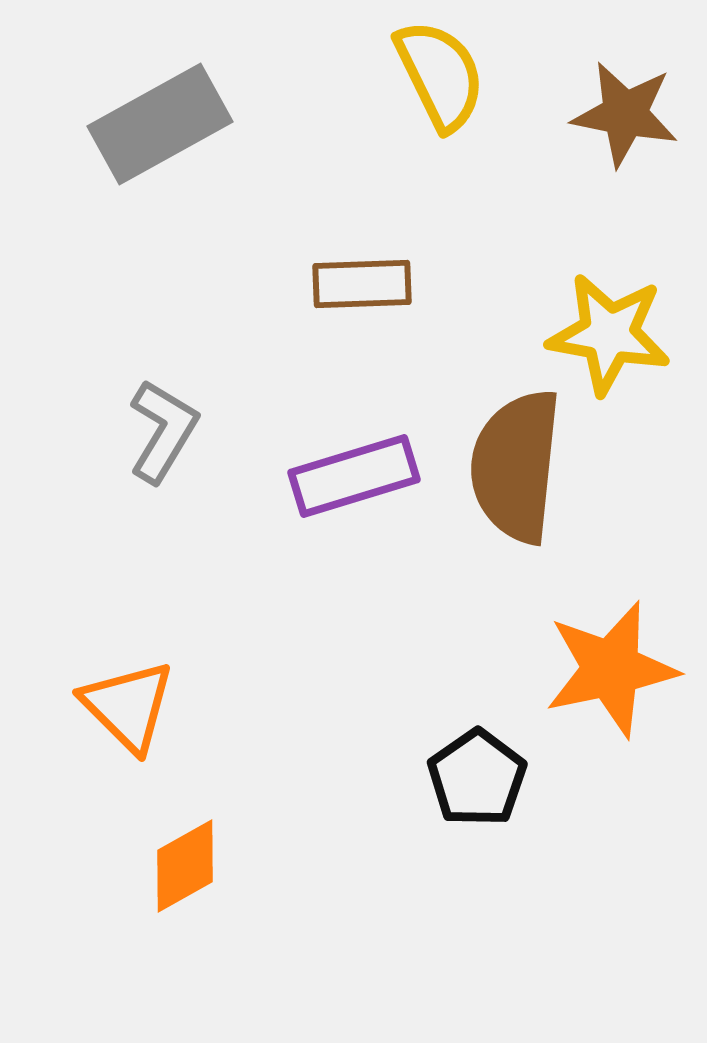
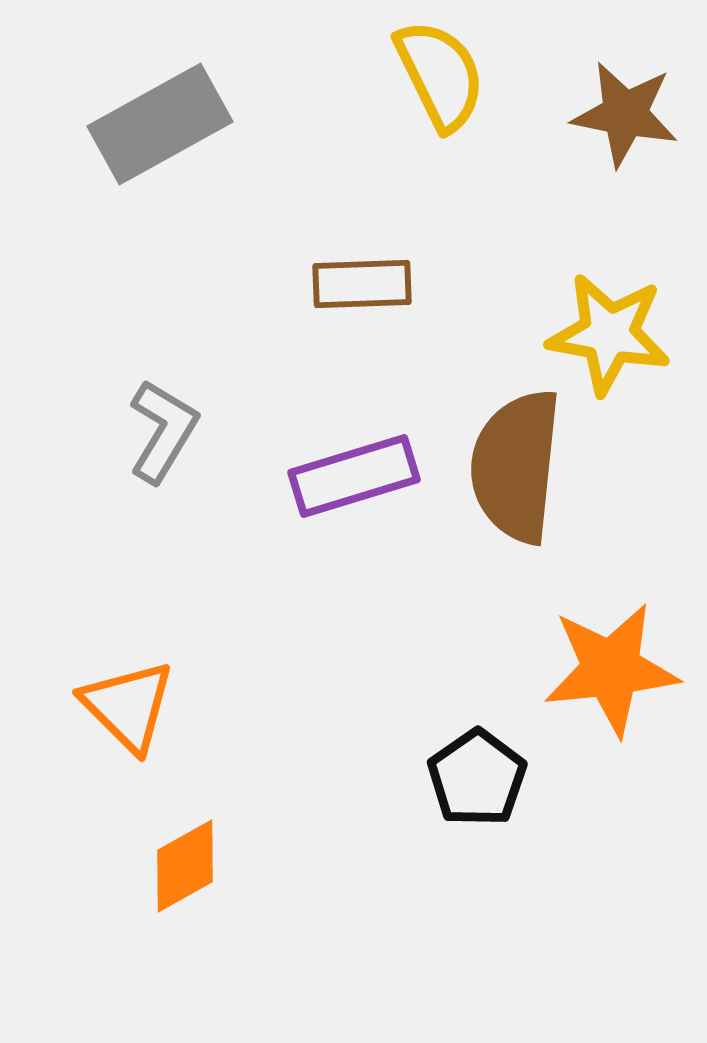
orange star: rotated 6 degrees clockwise
